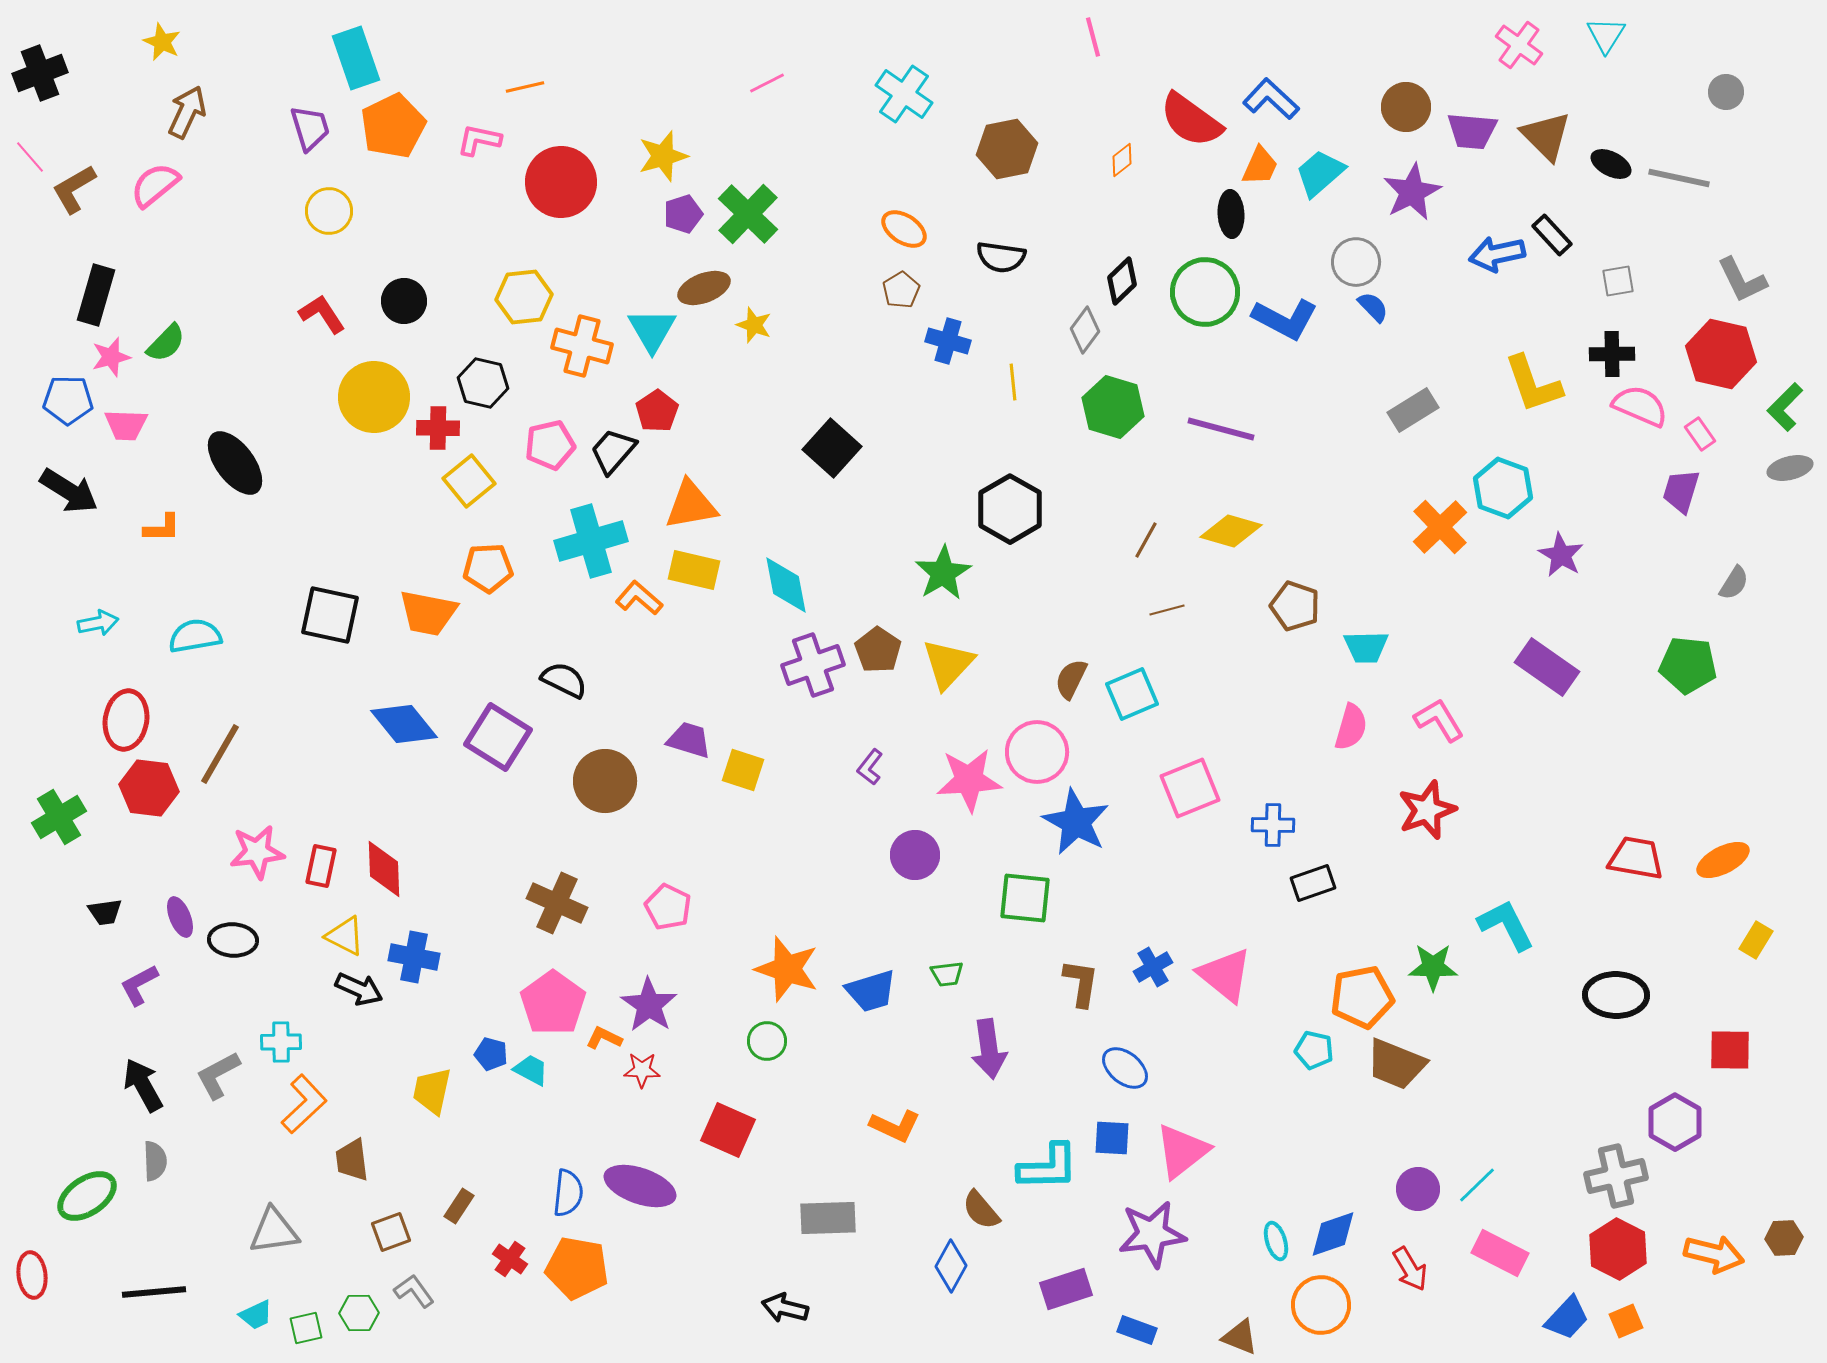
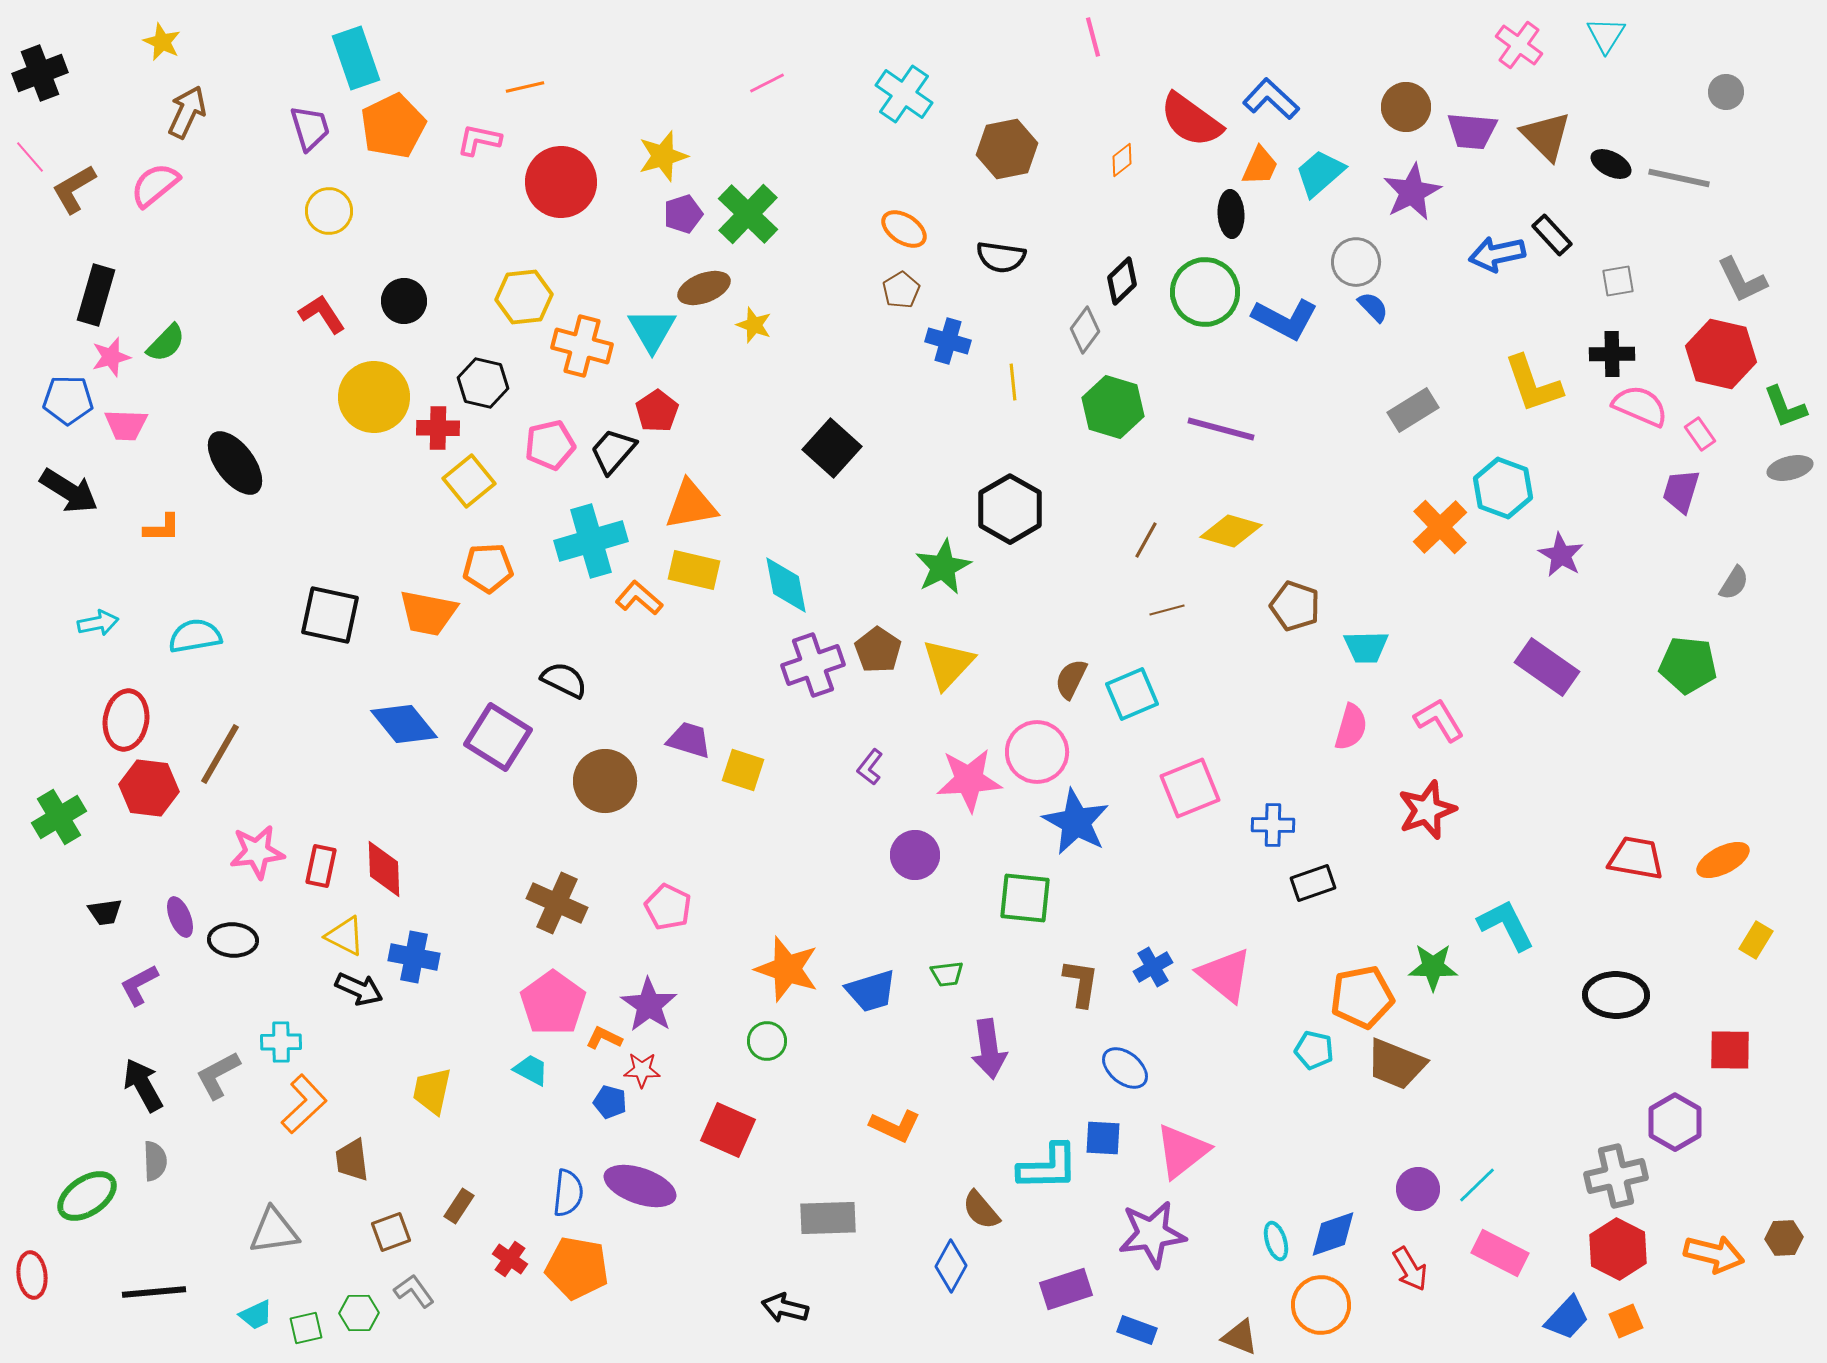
green L-shape at (1785, 407): rotated 66 degrees counterclockwise
green star at (943, 573): moved 6 px up; rotated 4 degrees clockwise
blue pentagon at (491, 1054): moved 119 px right, 48 px down
blue square at (1112, 1138): moved 9 px left
